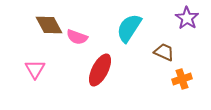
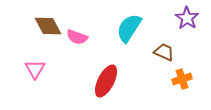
brown diamond: moved 1 px left, 1 px down
red ellipse: moved 6 px right, 11 px down
